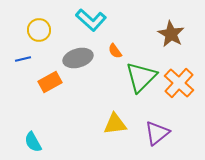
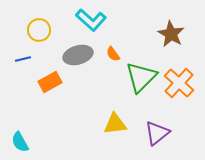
orange semicircle: moved 2 px left, 3 px down
gray ellipse: moved 3 px up
cyan semicircle: moved 13 px left
